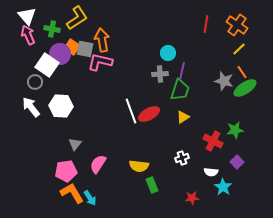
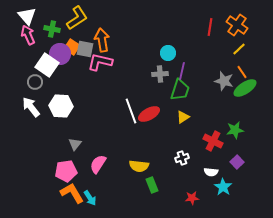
red line: moved 4 px right, 3 px down
